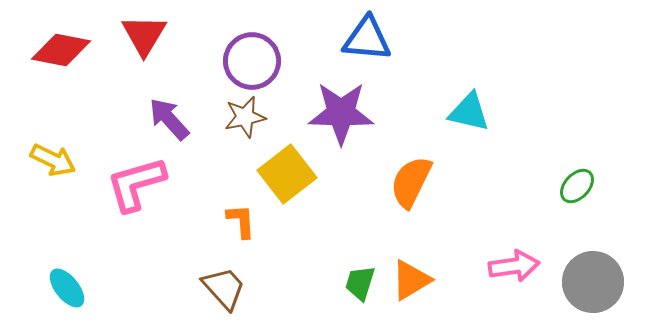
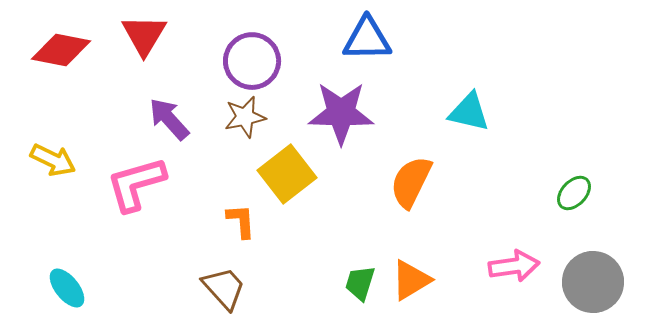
blue triangle: rotated 6 degrees counterclockwise
green ellipse: moved 3 px left, 7 px down
